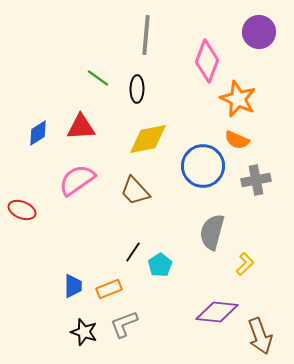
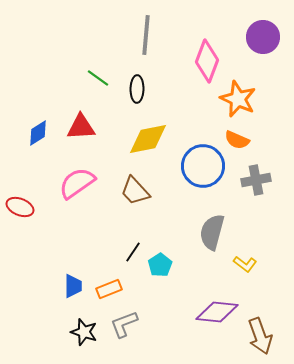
purple circle: moved 4 px right, 5 px down
pink semicircle: moved 3 px down
red ellipse: moved 2 px left, 3 px up
yellow L-shape: rotated 80 degrees clockwise
